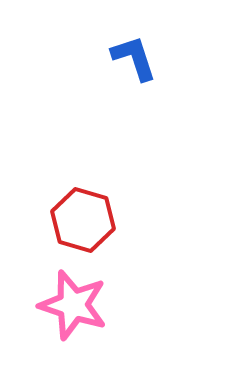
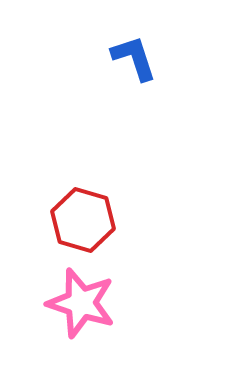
pink star: moved 8 px right, 2 px up
